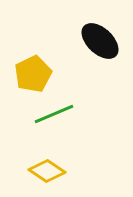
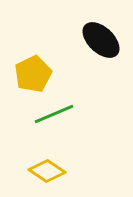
black ellipse: moved 1 px right, 1 px up
